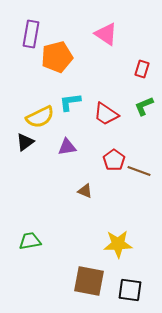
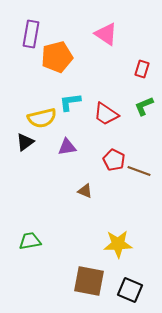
yellow semicircle: moved 2 px right, 1 px down; rotated 12 degrees clockwise
red pentagon: rotated 10 degrees counterclockwise
black square: rotated 15 degrees clockwise
